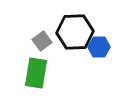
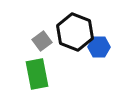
black hexagon: rotated 24 degrees clockwise
green rectangle: moved 1 px right, 1 px down; rotated 20 degrees counterclockwise
